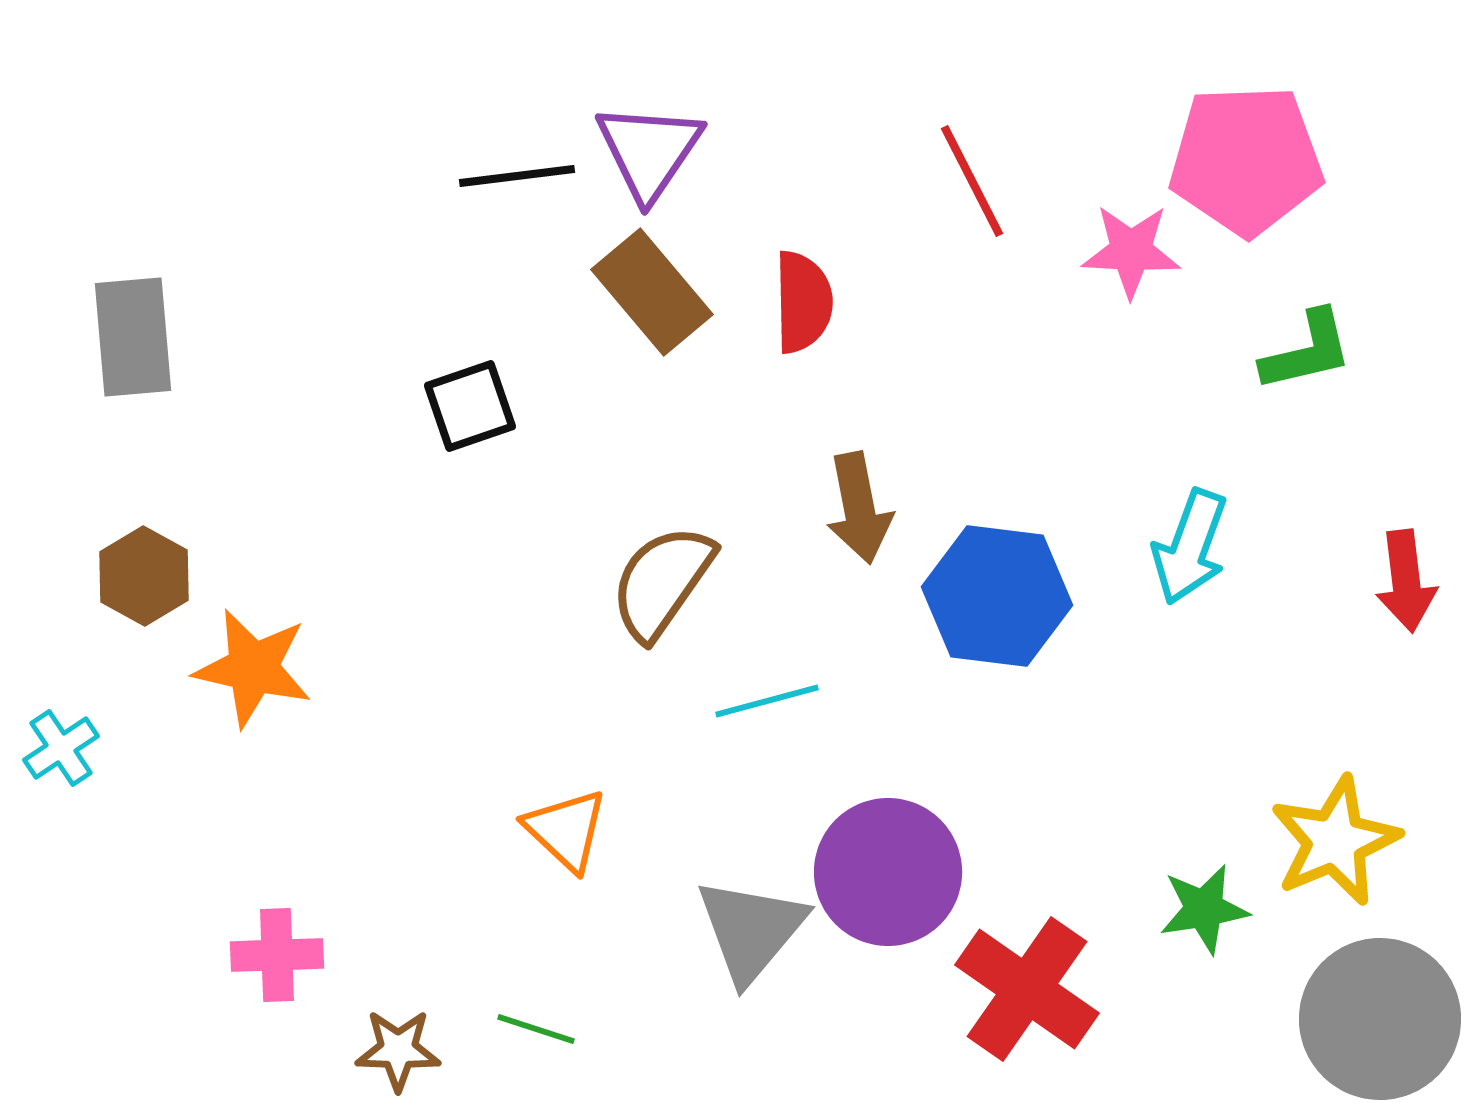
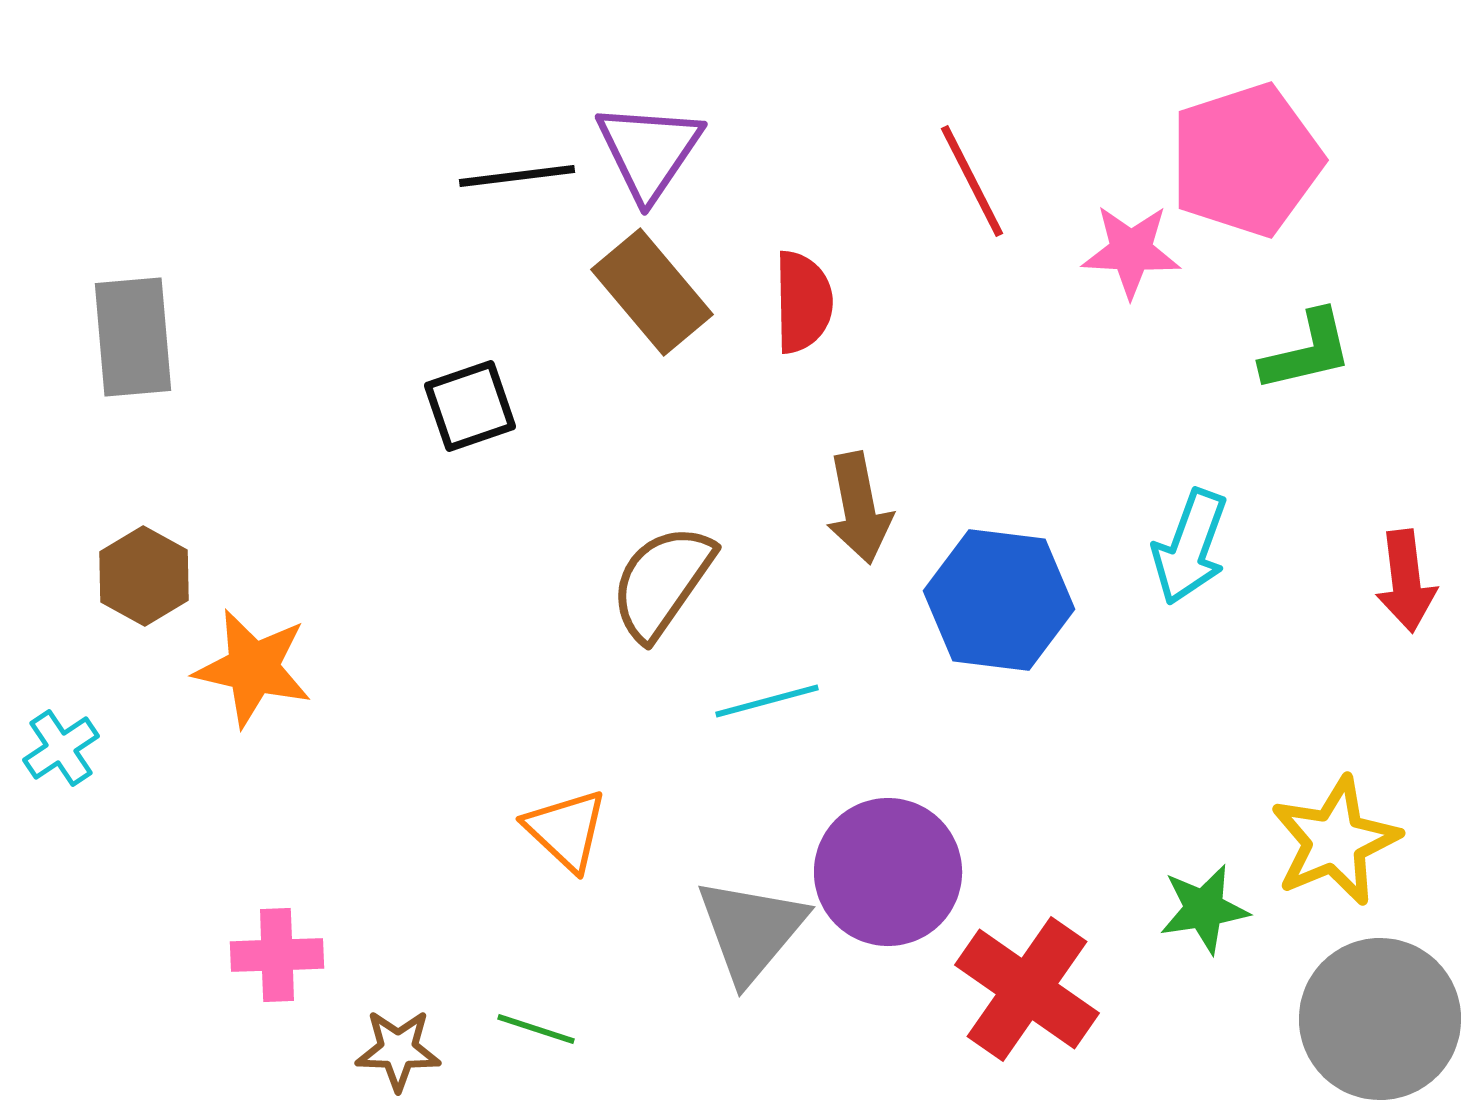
pink pentagon: rotated 16 degrees counterclockwise
blue hexagon: moved 2 px right, 4 px down
